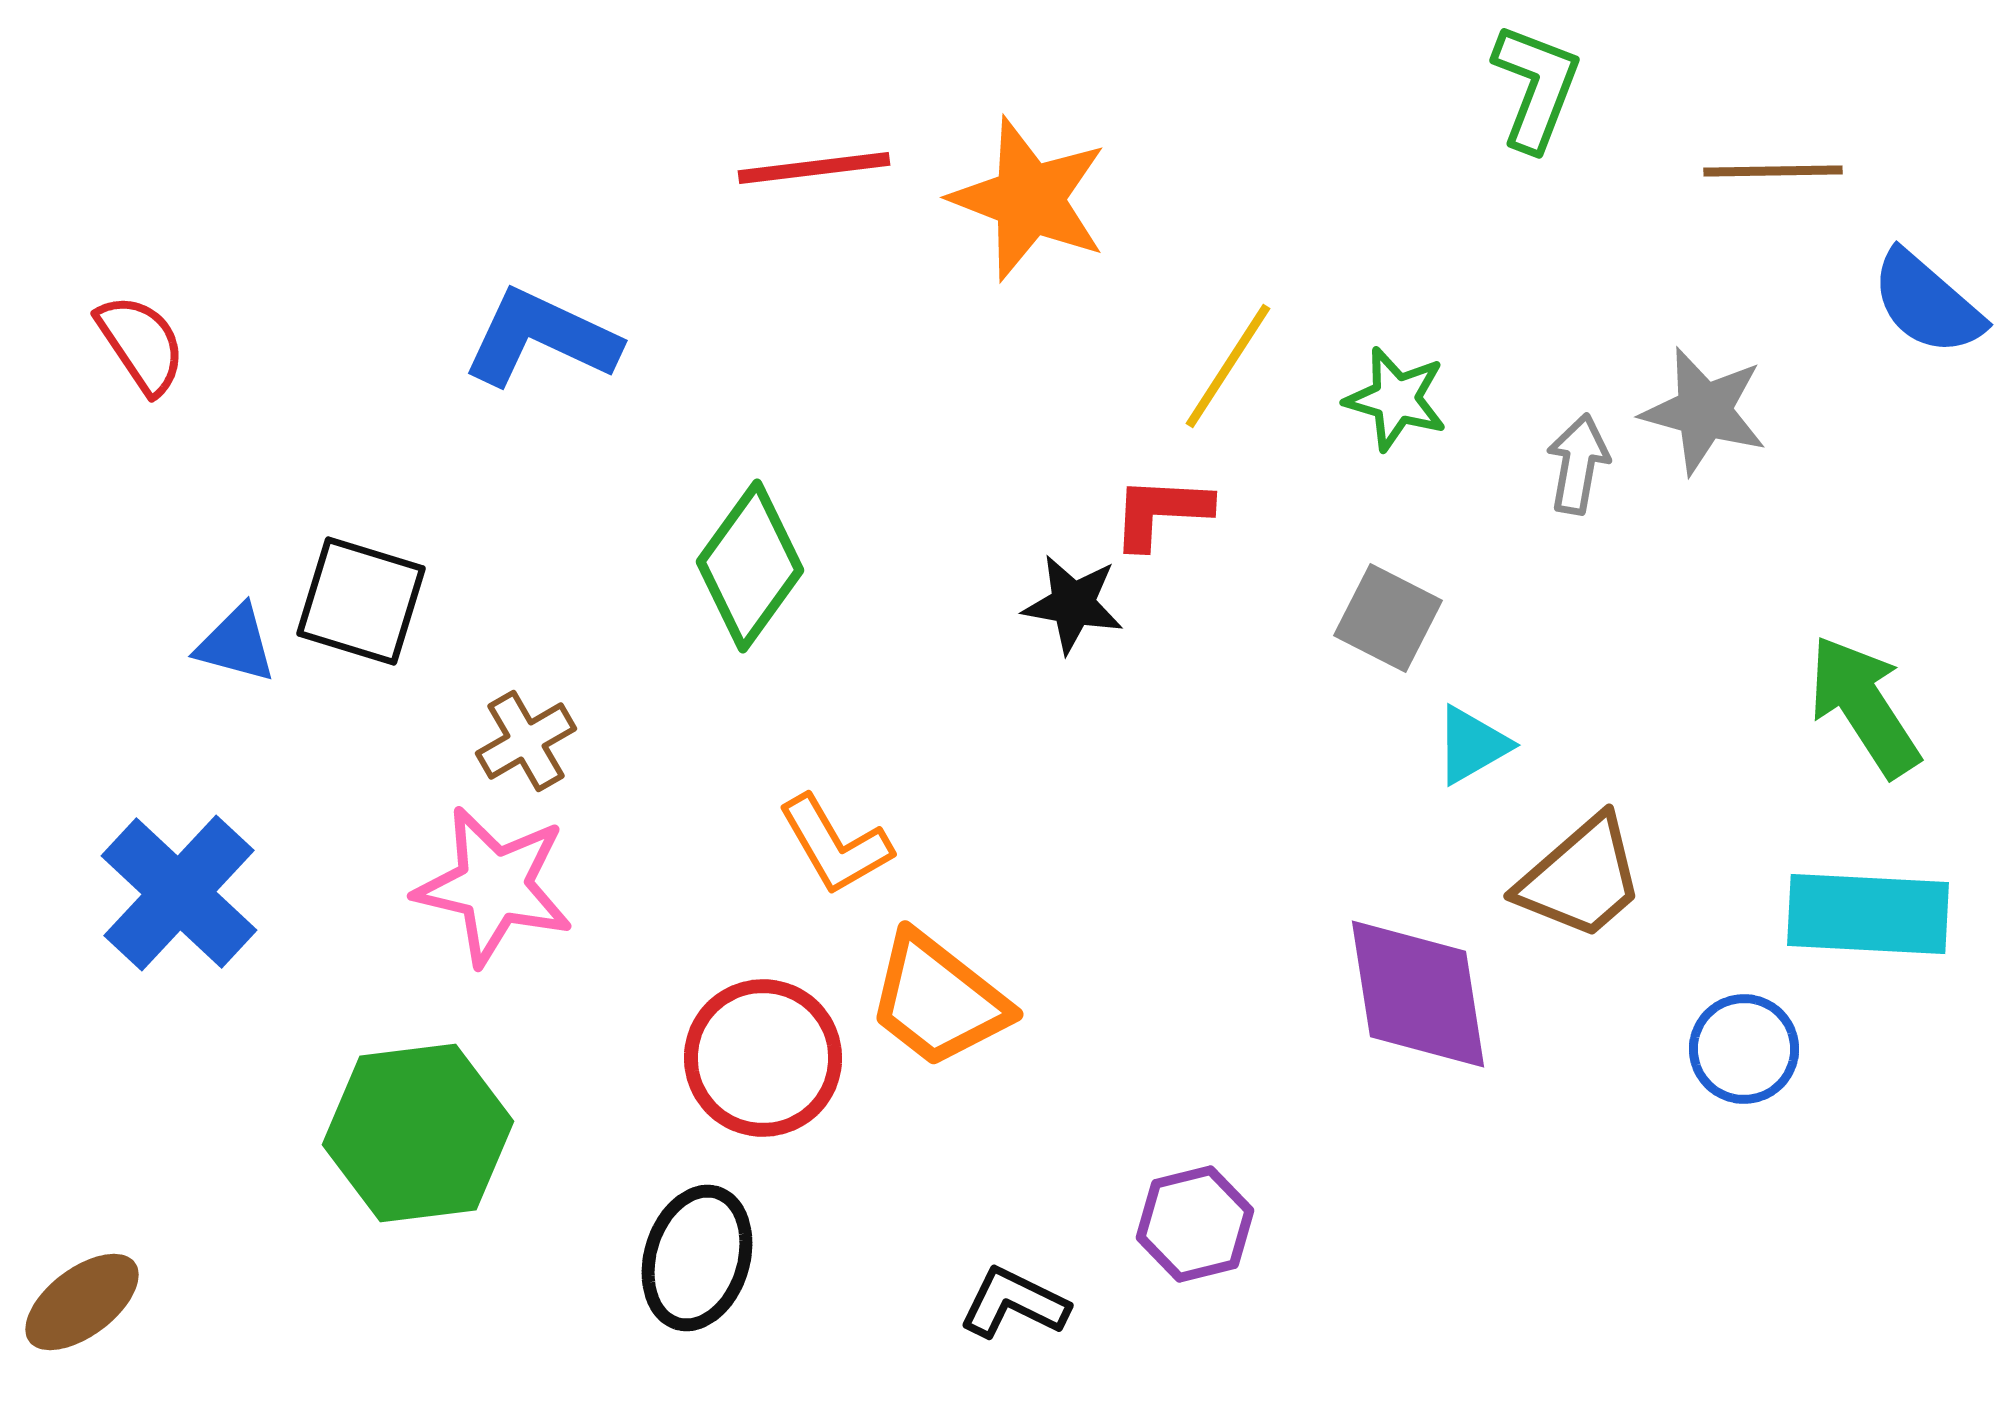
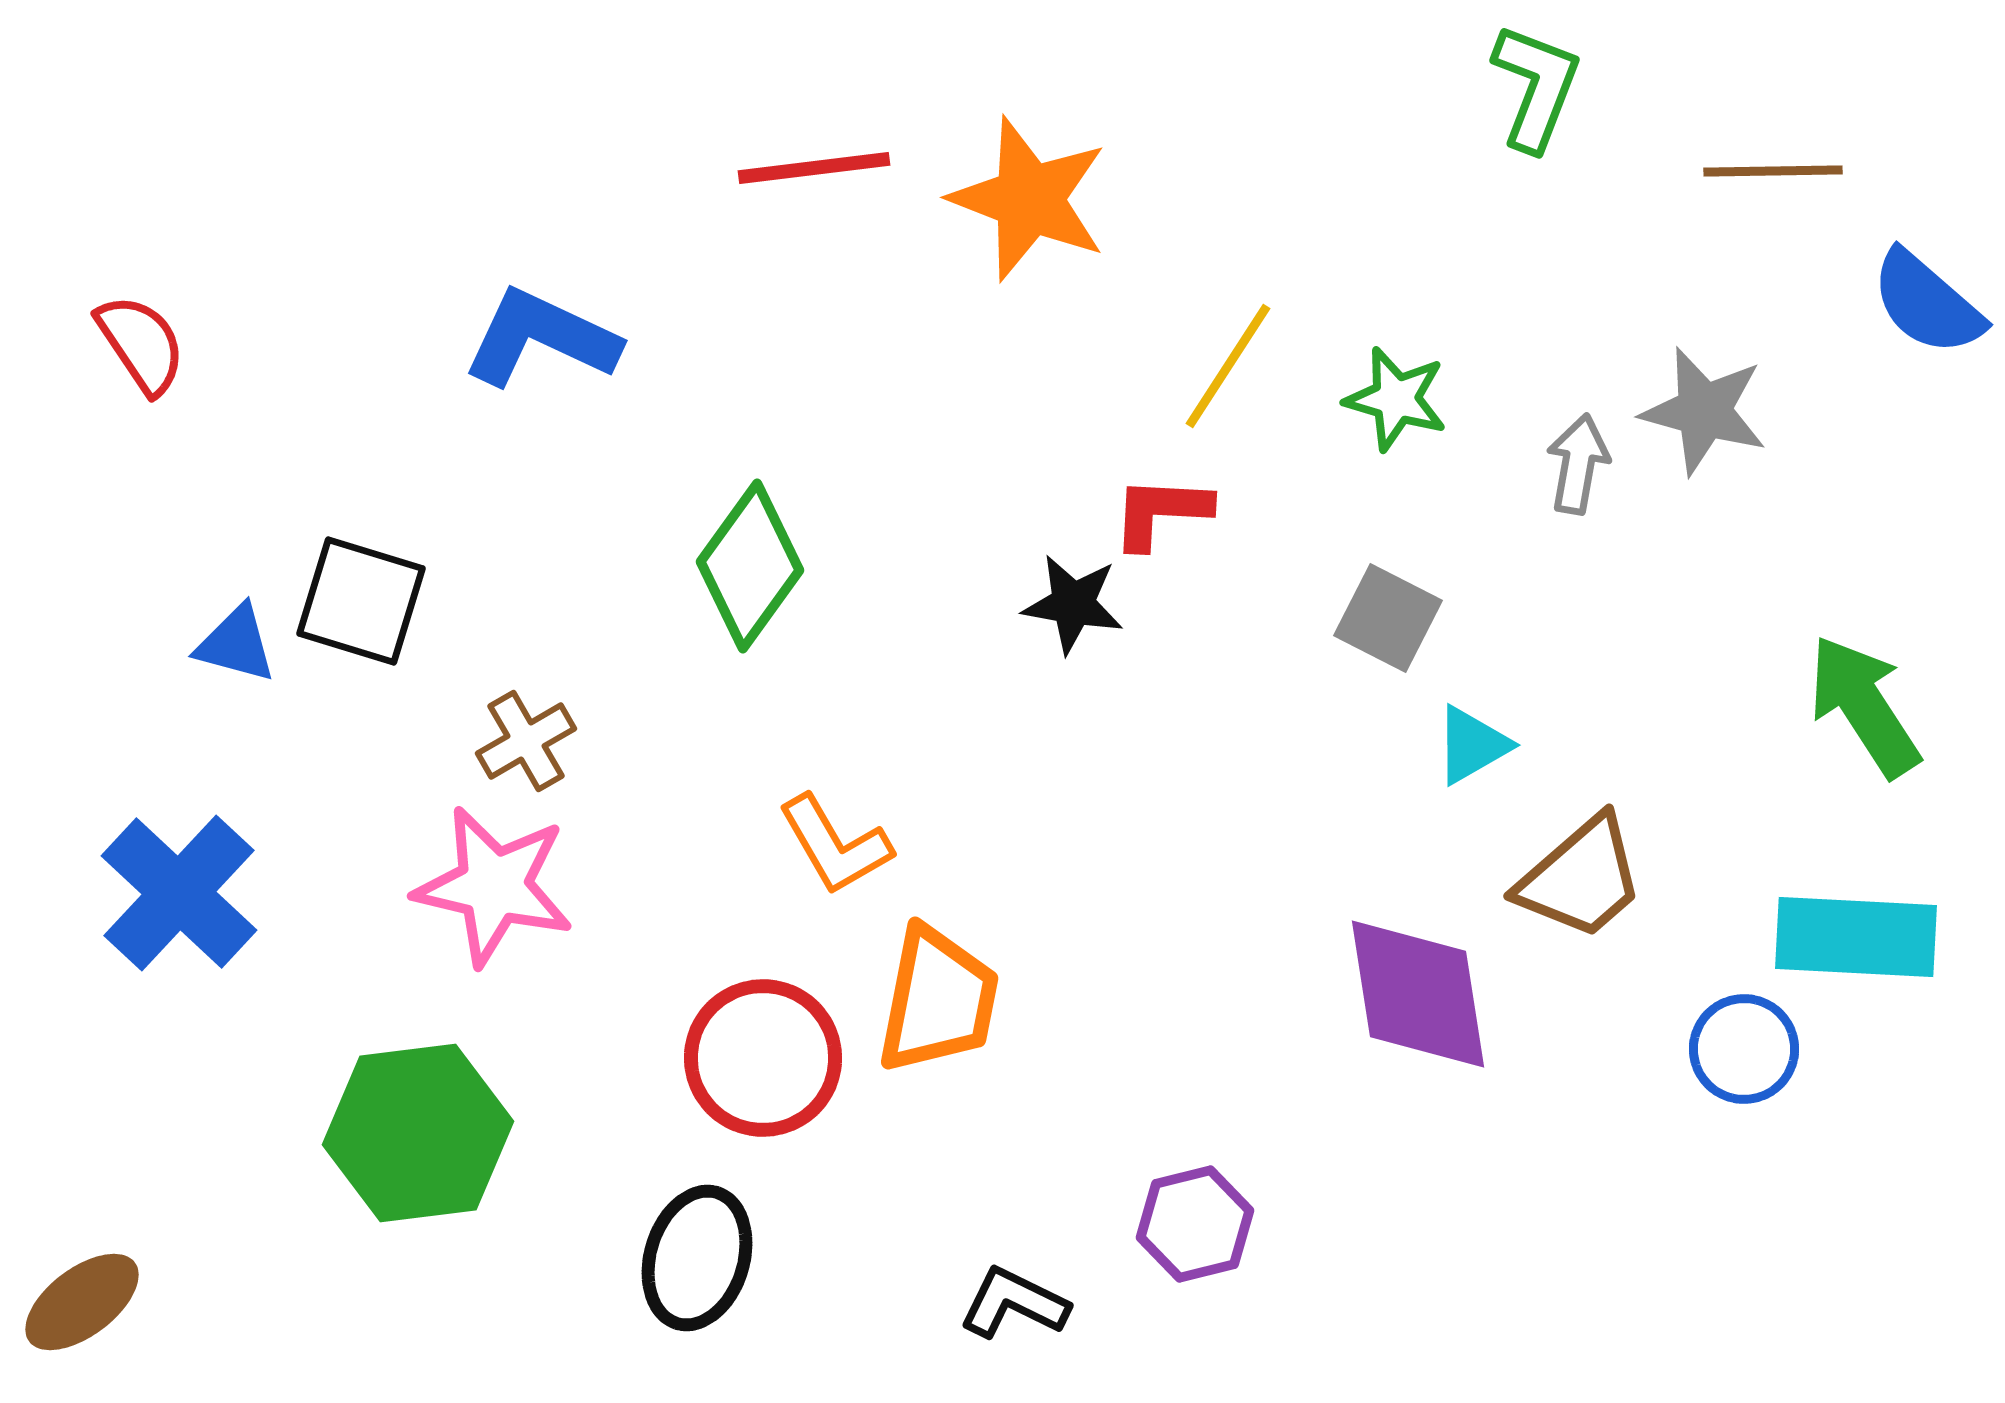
cyan rectangle: moved 12 px left, 23 px down
orange trapezoid: rotated 117 degrees counterclockwise
